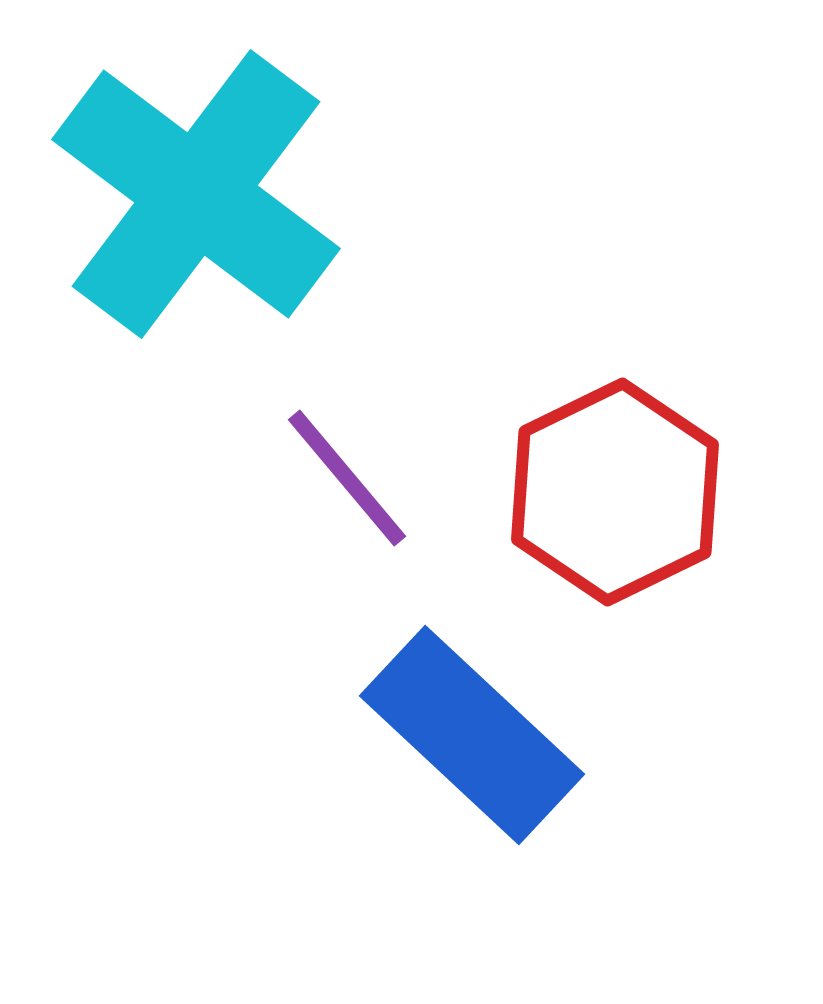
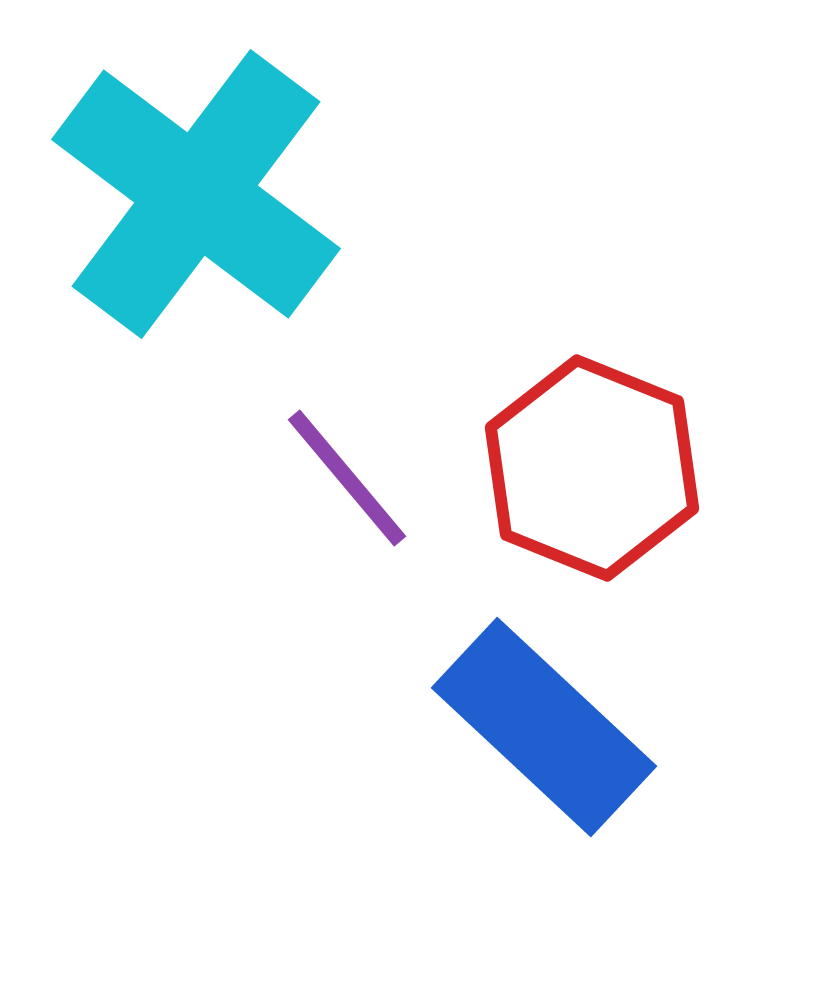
red hexagon: moved 23 px left, 24 px up; rotated 12 degrees counterclockwise
blue rectangle: moved 72 px right, 8 px up
